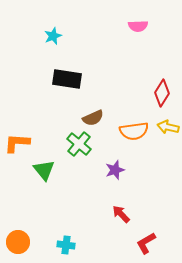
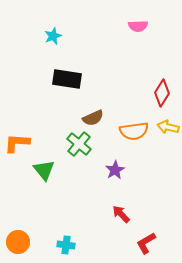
purple star: rotated 12 degrees counterclockwise
